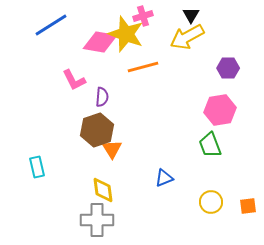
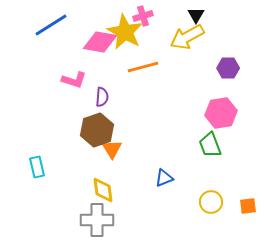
black triangle: moved 5 px right
yellow star: moved 1 px left, 2 px up; rotated 9 degrees clockwise
pink L-shape: rotated 45 degrees counterclockwise
pink hexagon: moved 1 px right, 3 px down
